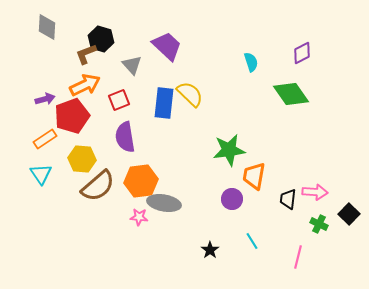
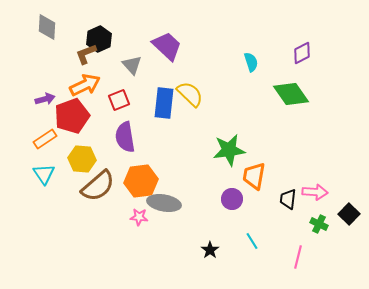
black hexagon: moved 2 px left; rotated 20 degrees clockwise
cyan triangle: moved 3 px right
